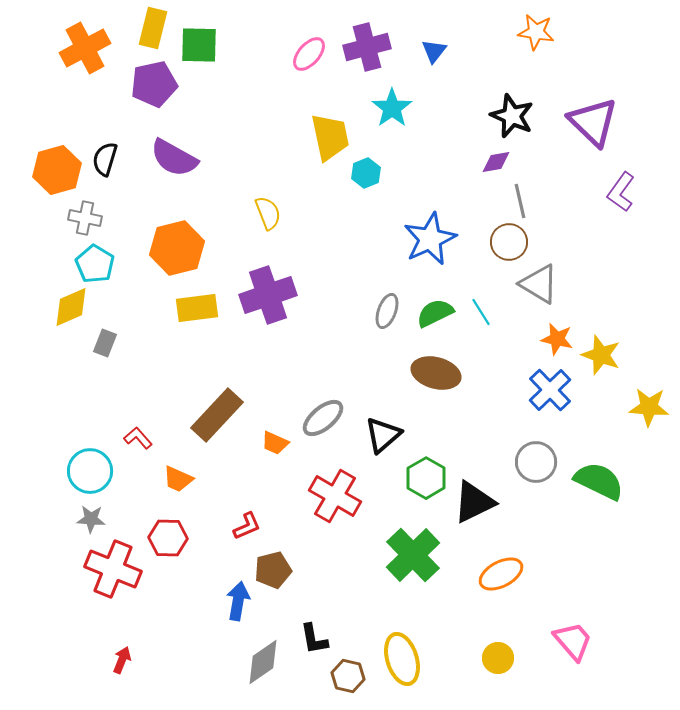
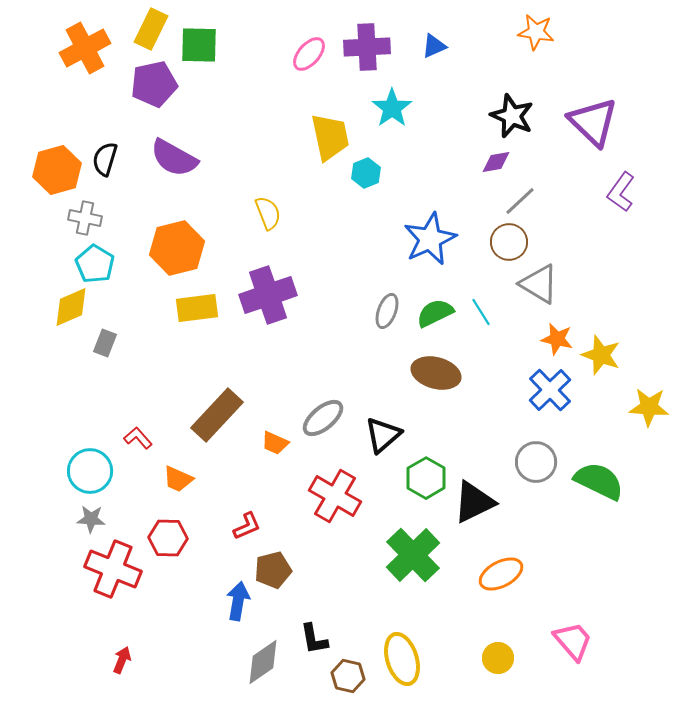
yellow rectangle at (153, 28): moved 2 px left, 1 px down; rotated 12 degrees clockwise
purple cross at (367, 47): rotated 12 degrees clockwise
blue triangle at (434, 51): moved 5 px up; rotated 28 degrees clockwise
gray line at (520, 201): rotated 60 degrees clockwise
